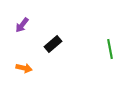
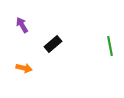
purple arrow: rotated 112 degrees clockwise
green line: moved 3 px up
